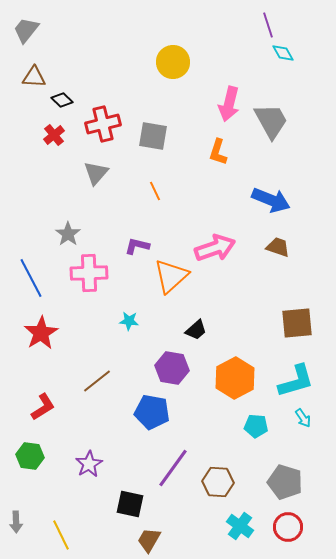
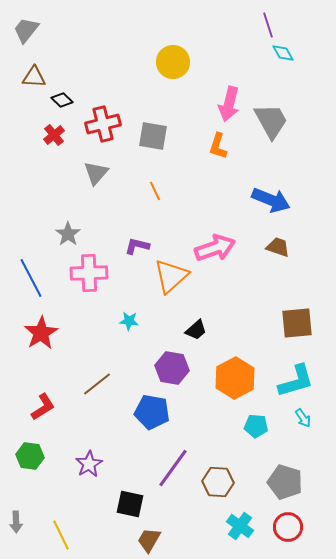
orange L-shape at (218, 152): moved 6 px up
brown line at (97, 381): moved 3 px down
